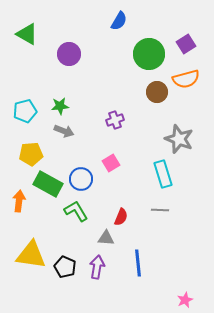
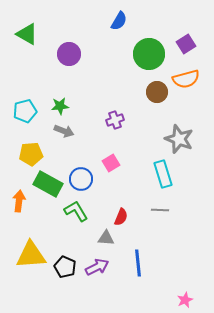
yellow triangle: rotated 12 degrees counterclockwise
purple arrow: rotated 55 degrees clockwise
